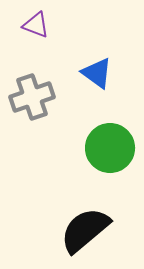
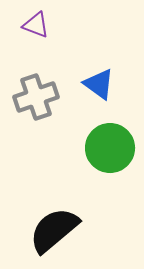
blue triangle: moved 2 px right, 11 px down
gray cross: moved 4 px right
black semicircle: moved 31 px left
